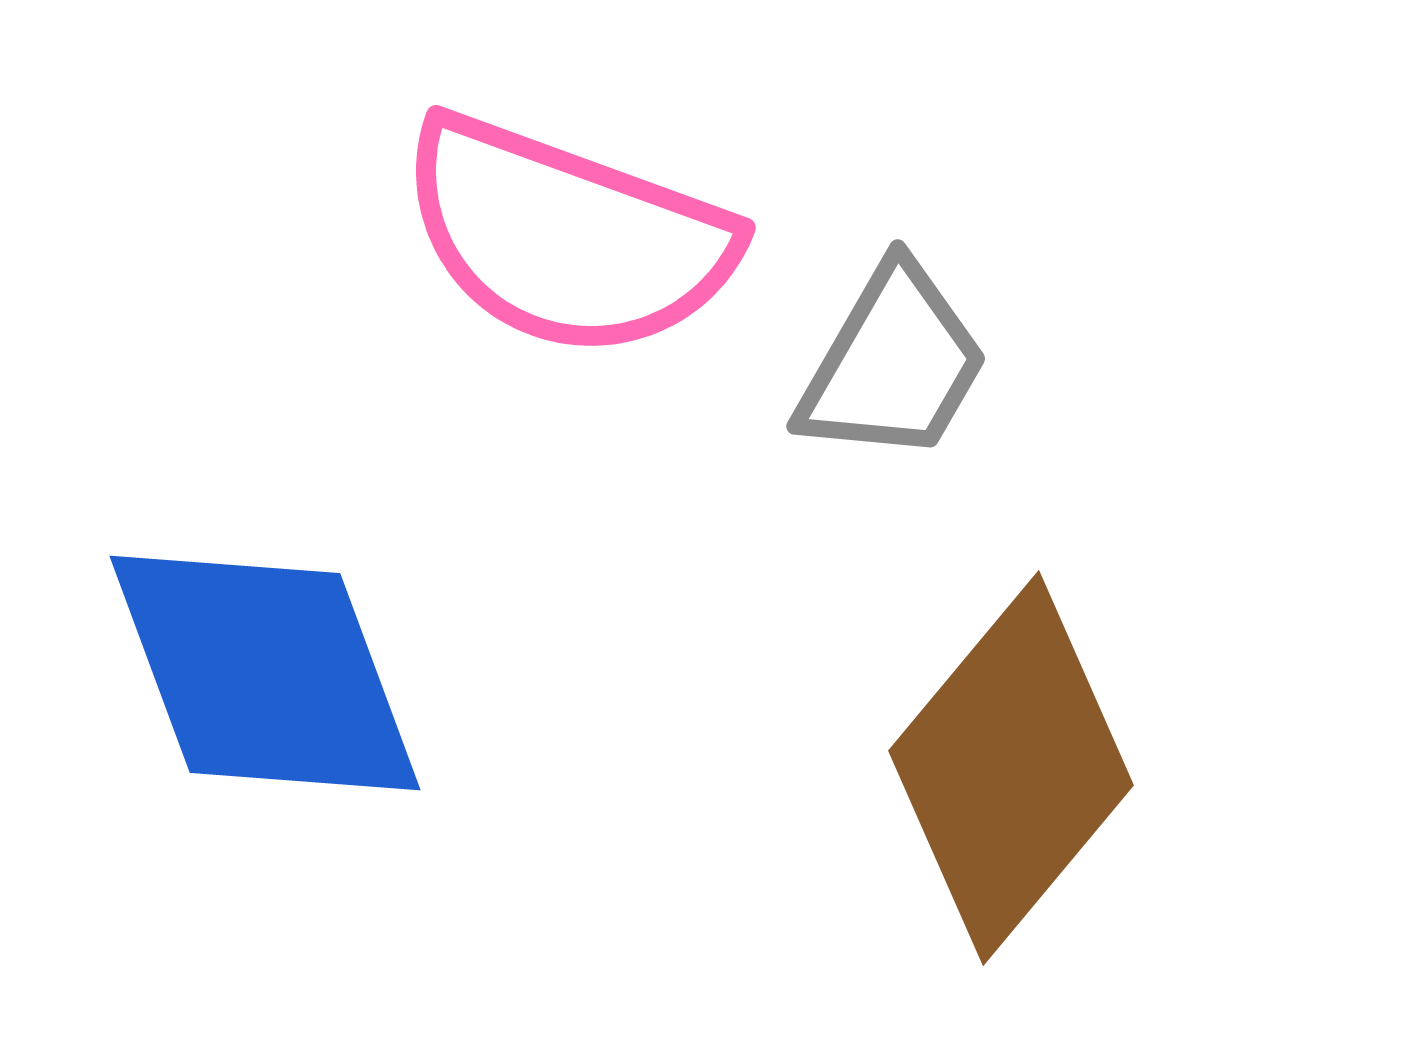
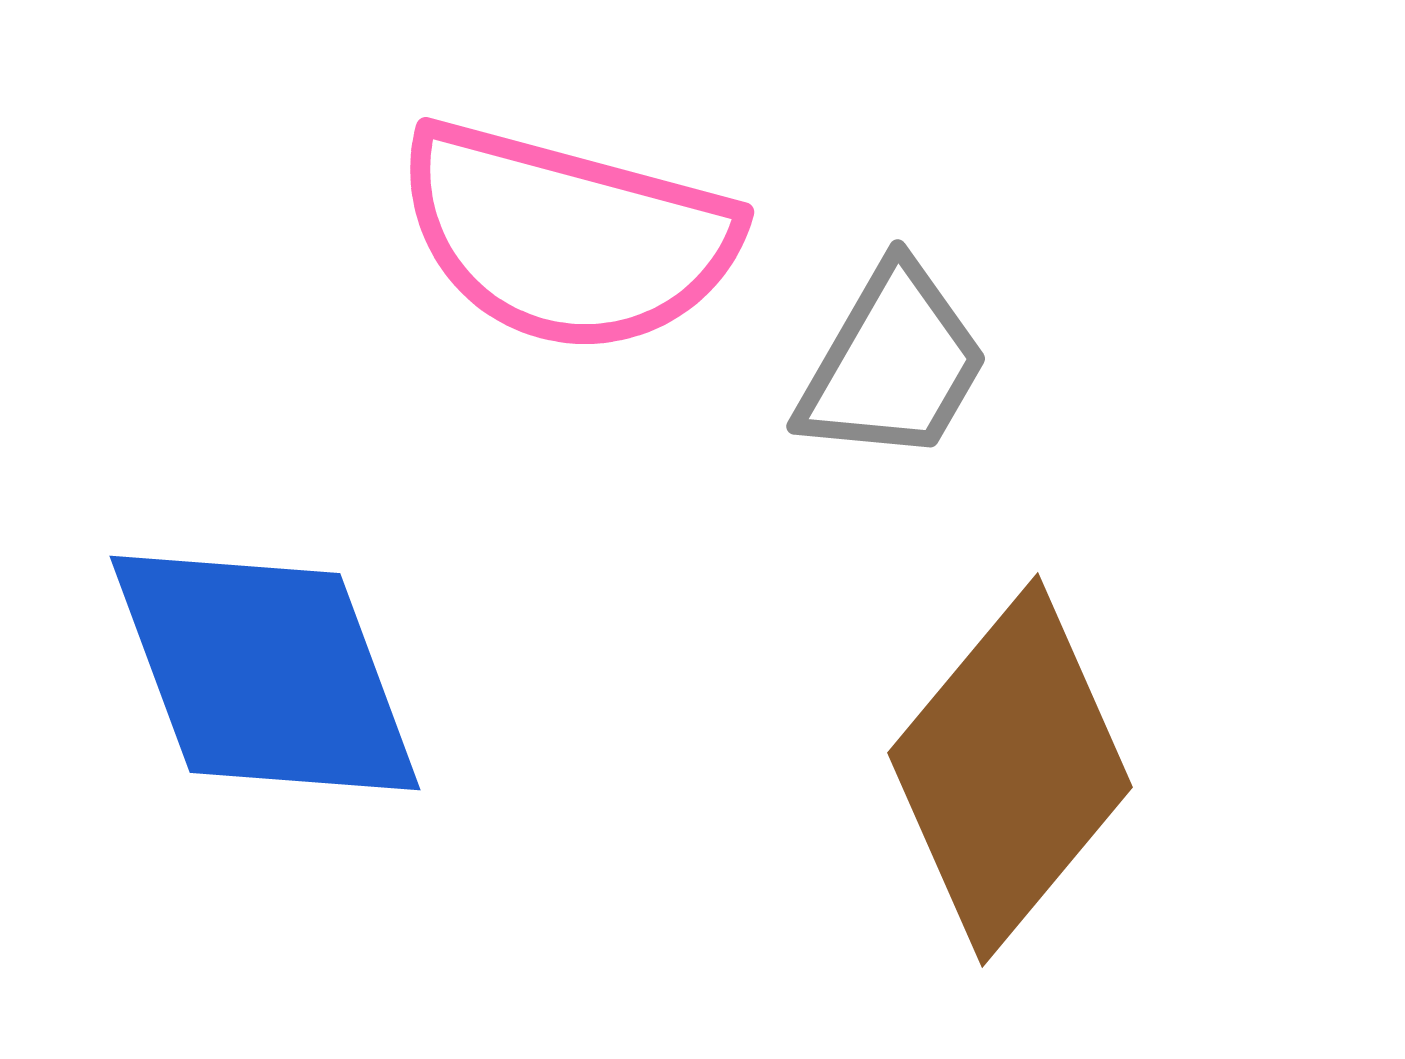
pink semicircle: rotated 5 degrees counterclockwise
brown diamond: moved 1 px left, 2 px down
